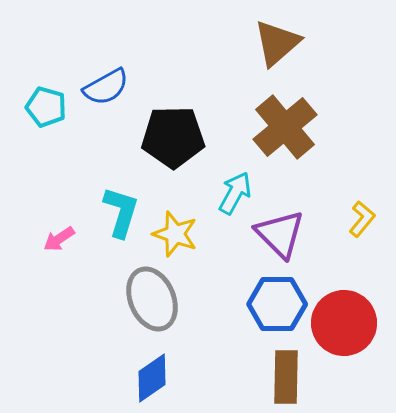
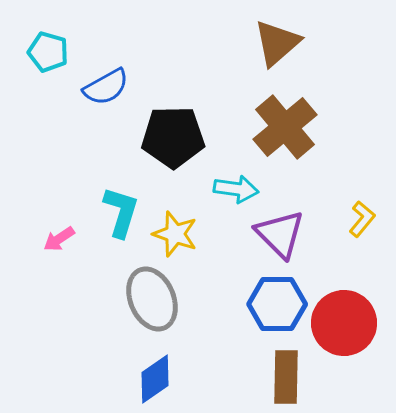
cyan pentagon: moved 2 px right, 55 px up
cyan arrow: moved 1 px right, 4 px up; rotated 69 degrees clockwise
blue diamond: moved 3 px right, 1 px down
